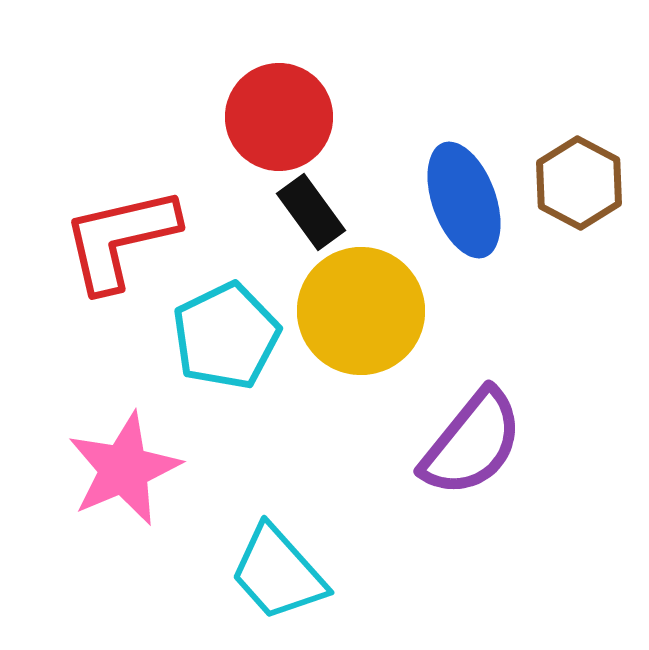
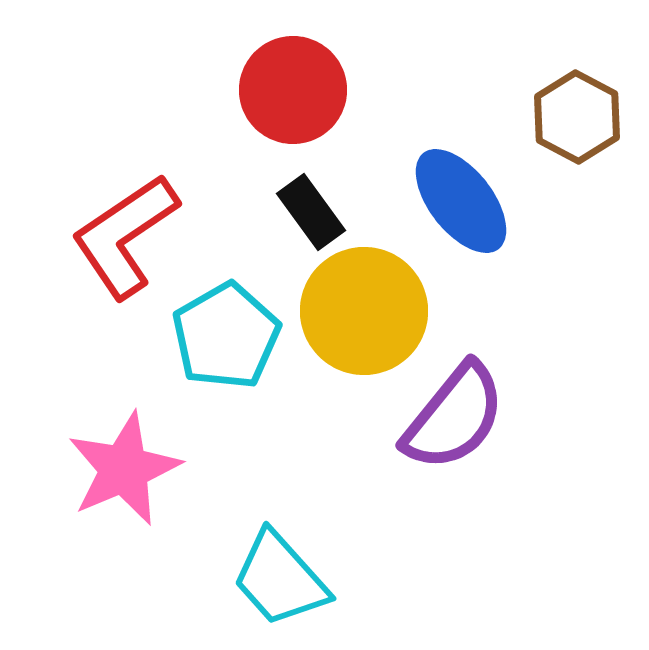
red circle: moved 14 px right, 27 px up
brown hexagon: moved 2 px left, 66 px up
blue ellipse: moved 3 px left, 1 px down; rotated 18 degrees counterclockwise
red L-shape: moved 5 px right, 3 px up; rotated 21 degrees counterclockwise
yellow circle: moved 3 px right
cyan pentagon: rotated 4 degrees counterclockwise
purple semicircle: moved 18 px left, 26 px up
cyan trapezoid: moved 2 px right, 6 px down
